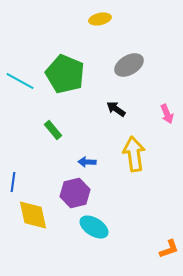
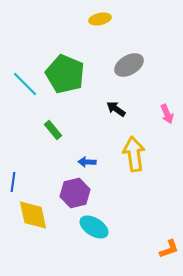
cyan line: moved 5 px right, 3 px down; rotated 16 degrees clockwise
